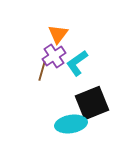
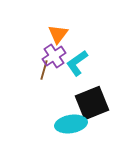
brown line: moved 2 px right, 1 px up
